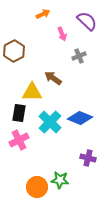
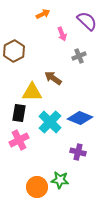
purple cross: moved 10 px left, 6 px up
